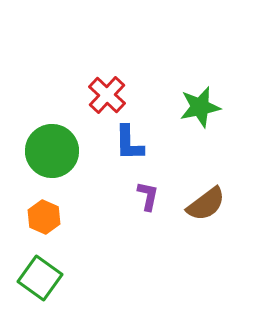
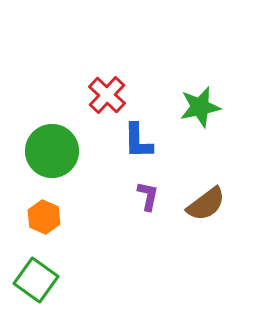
blue L-shape: moved 9 px right, 2 px up
green square: moved 4 px left, 2 px down
